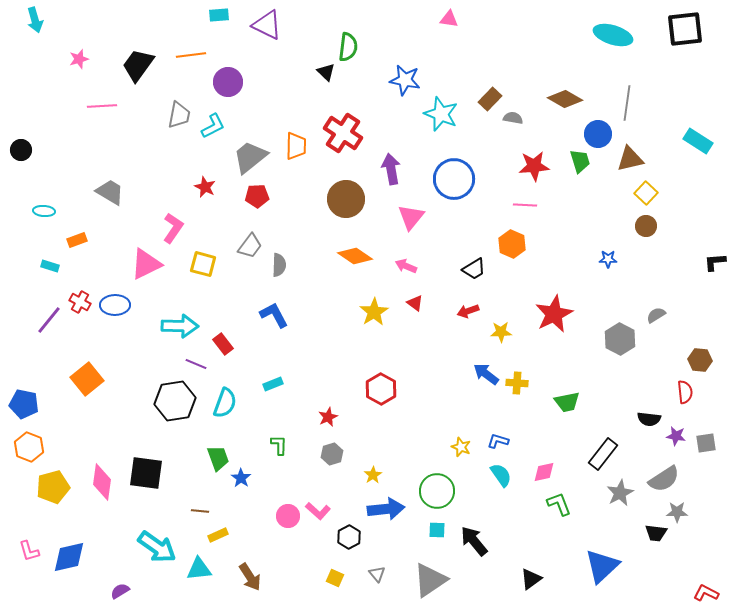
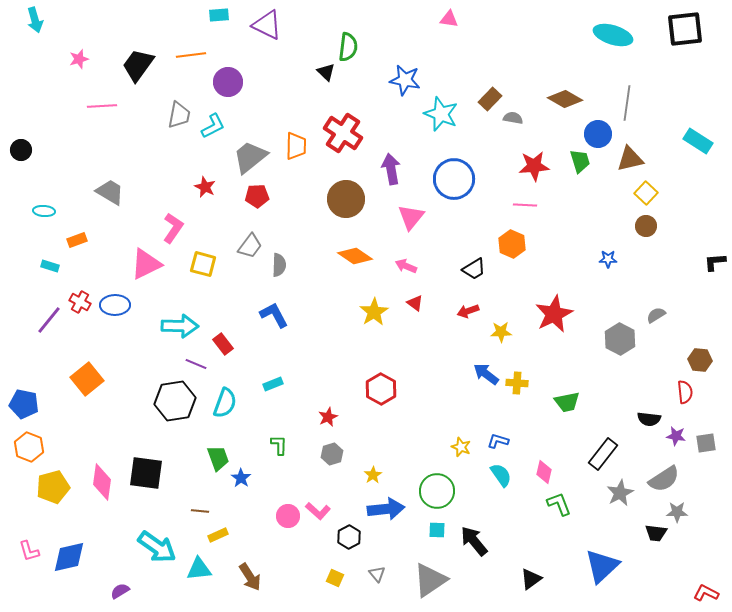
pink diamond at (544, 472): rotated 65 degrees counterclockwise
